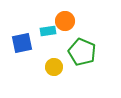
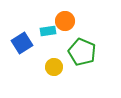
blue square: rotated 20 degrees counterclockwise
